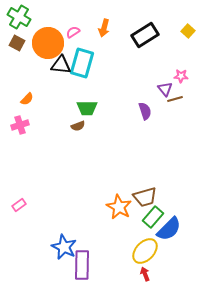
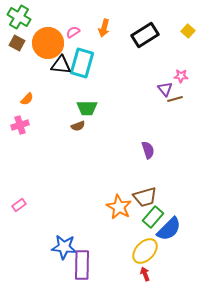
purple semicircle: moved 3 px right, 39 px down
blue star: rotated 20 degrees counterclockwise
